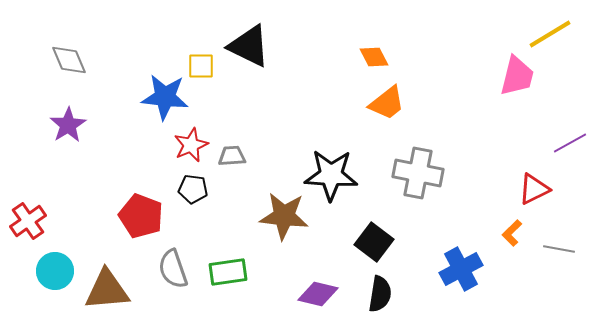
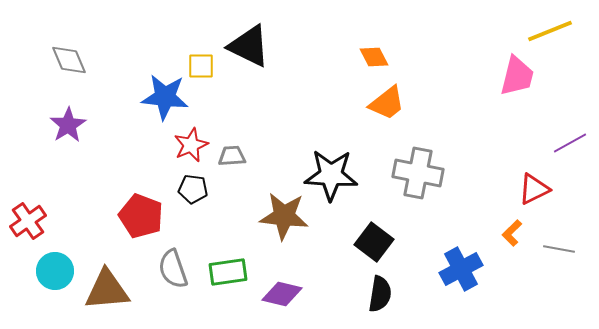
yellow line: moved 3 px up; rotated 9 degrees clockwise
purple diamond: moved 36 px left
